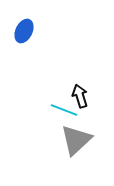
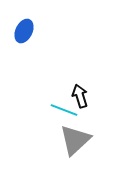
gray triangle: moved 1 px left
